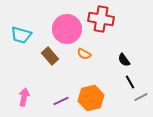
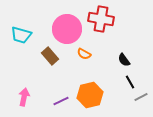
orange hexagon: moved 1 px left, 3 px up
